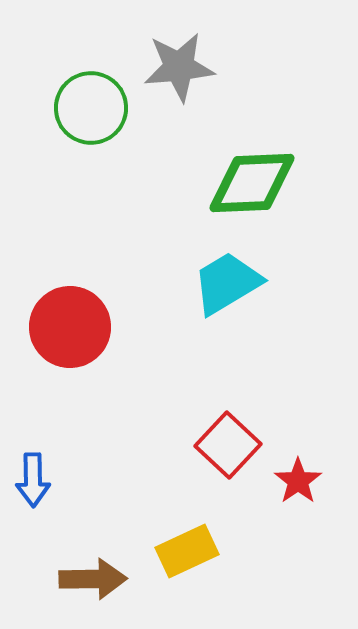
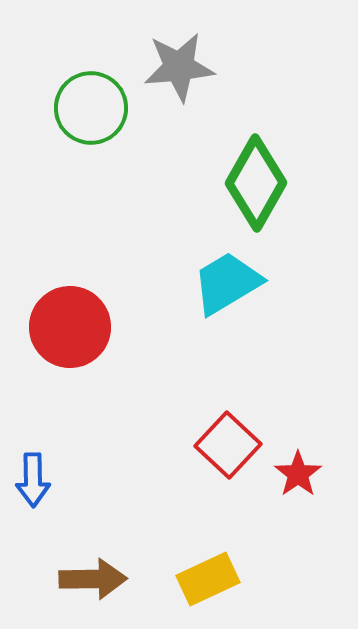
green diamond: moved 4 px right; rotated 58 degrees counterclockwise
red star: moved 7 px up
yellow rectangle: moved 21 px right, 28 px down
